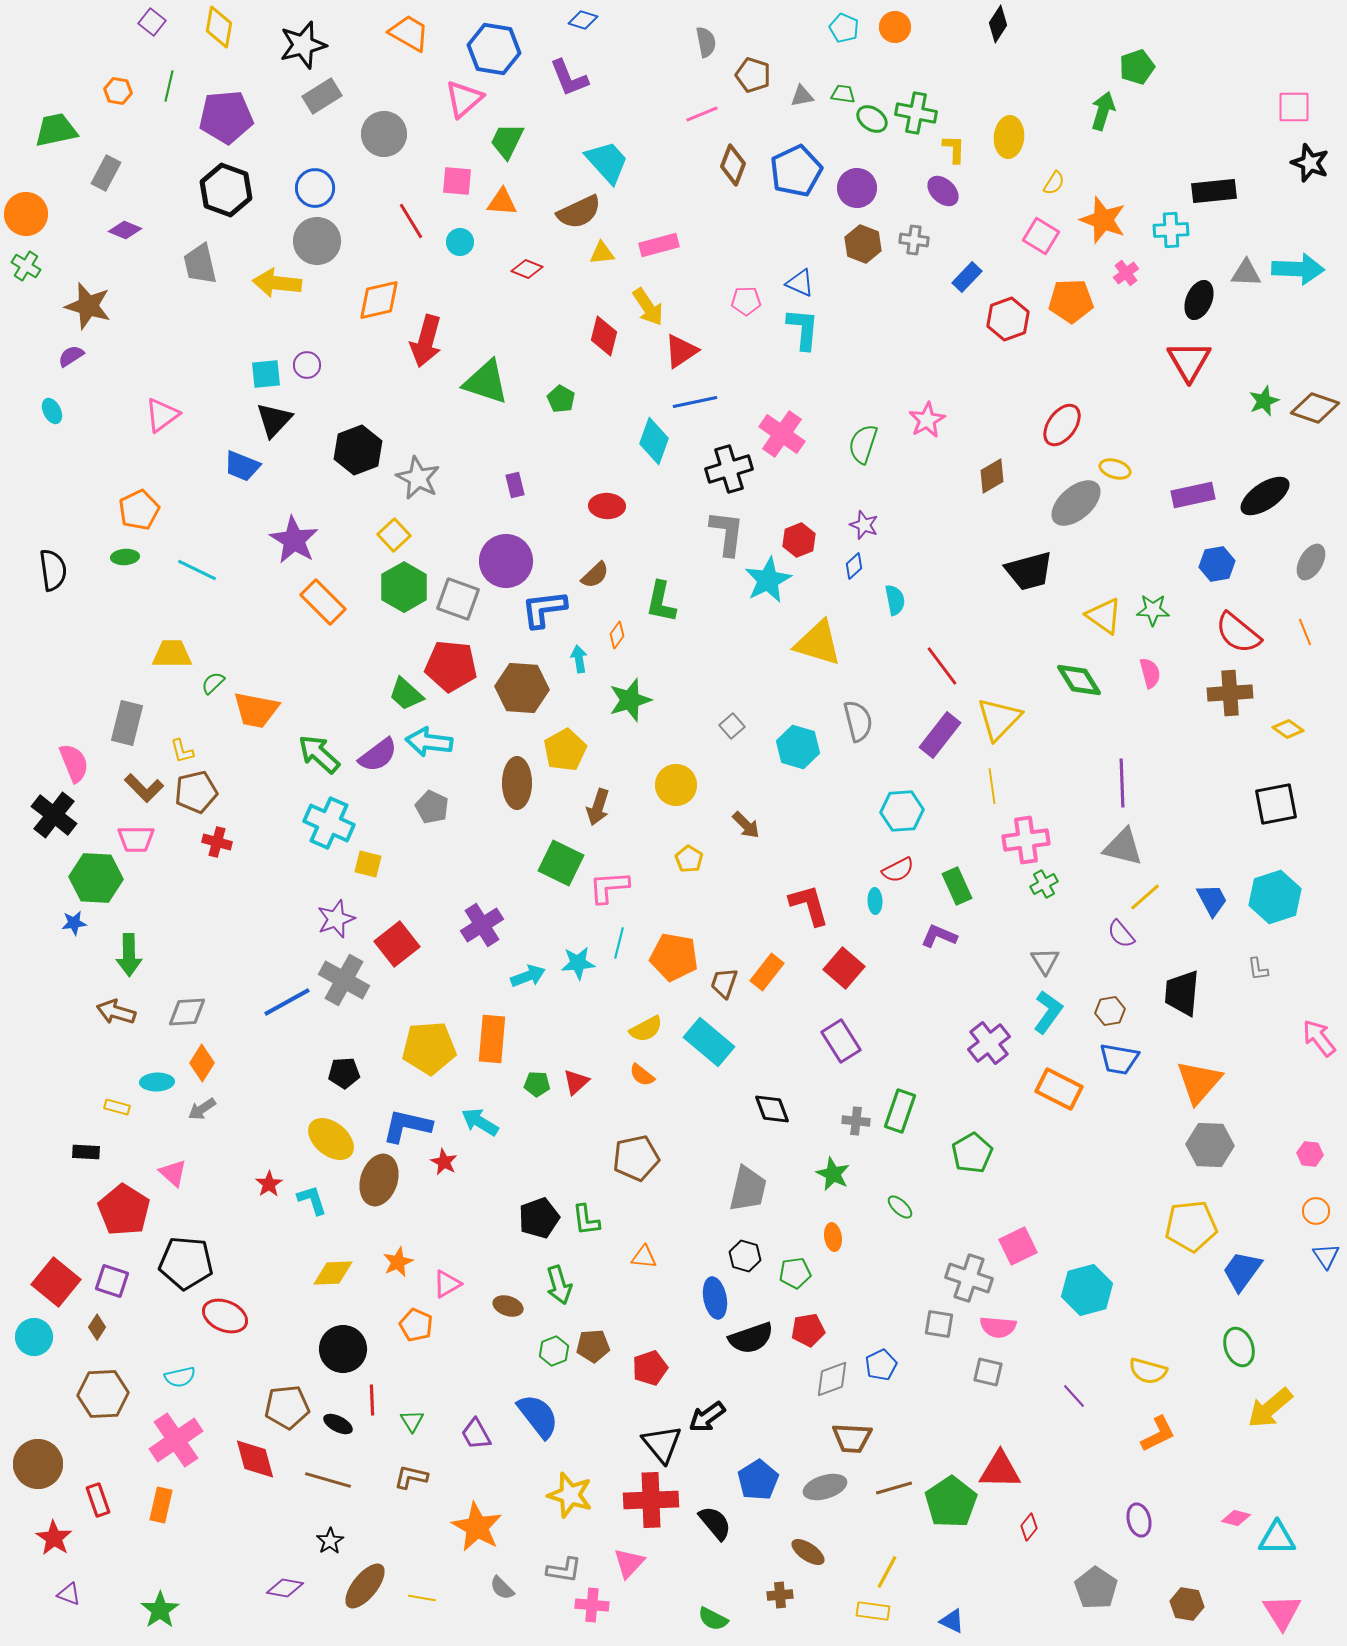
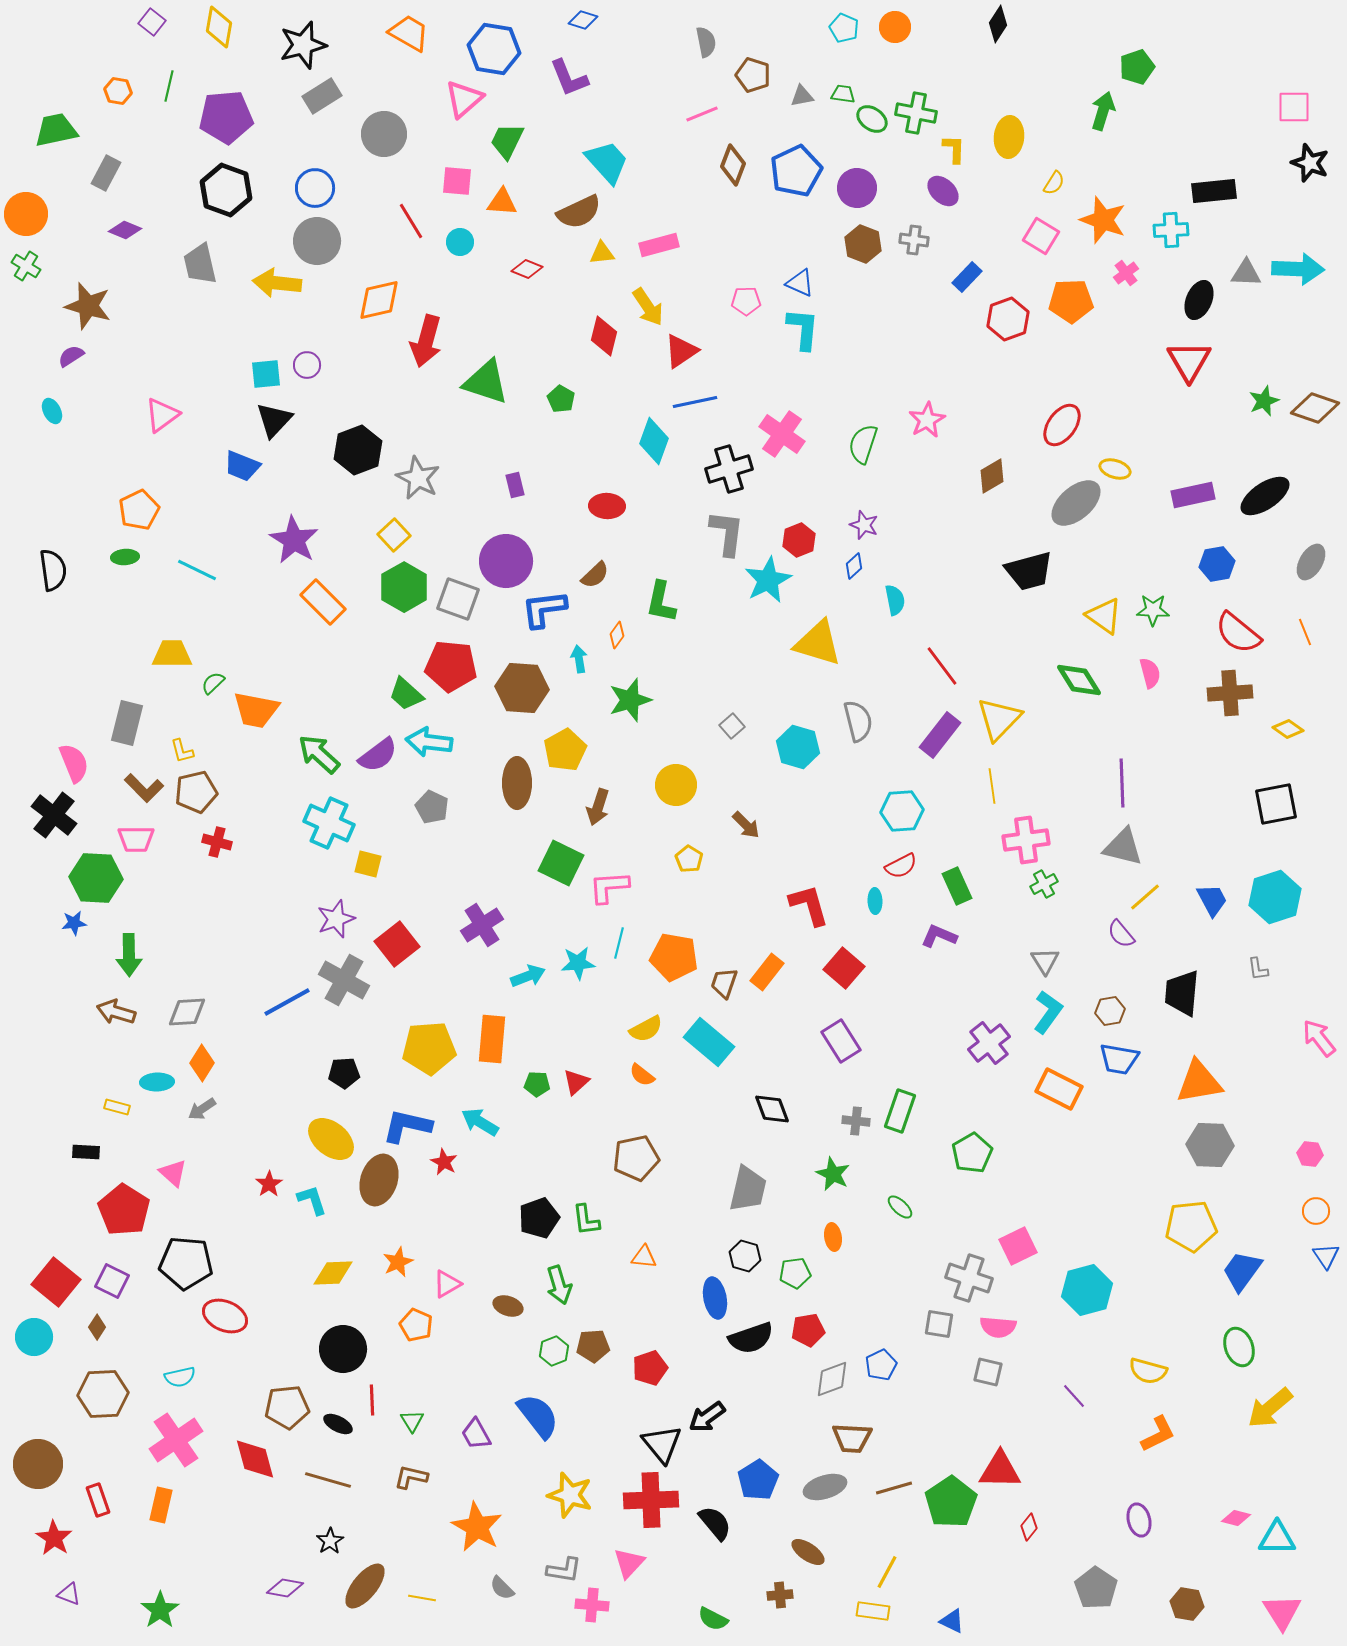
red semicircle at (898, 870): moved 3 px right, 4 px up
orange triangle at (1199, 1082): rotated 39 degrees clockwise
purple square at (112, 1281): rotated 8 degrees clockwise
